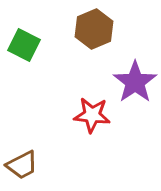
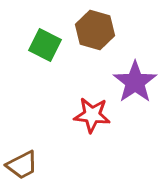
brown hexagon: moved 1 px right, 1 px down; rotated 21 degrees counterclockwise
green square: moved 21 px right
